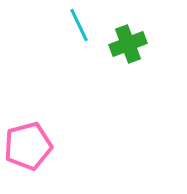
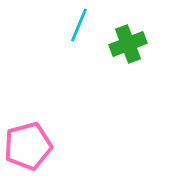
cyan line: rotated 48 degrees clockwise
